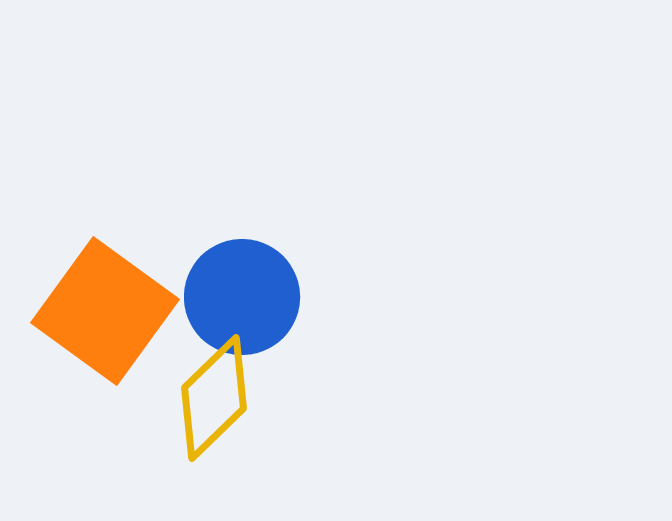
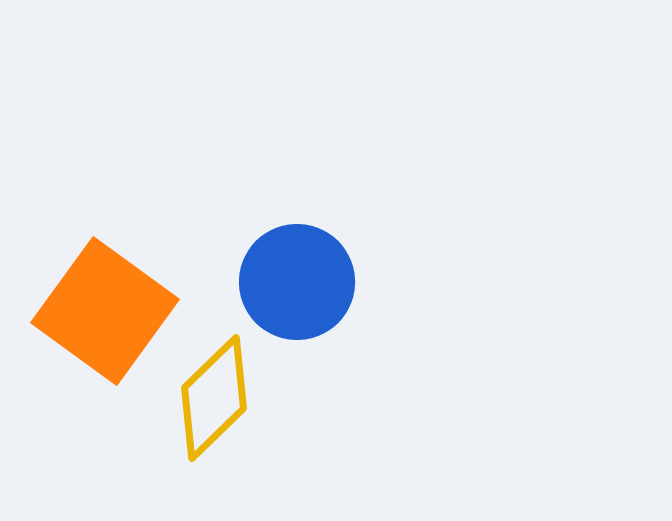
blue circle: moved 55 px right, 15 px up
